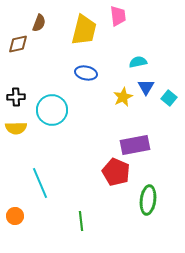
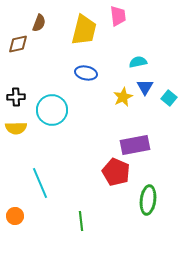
blue triangle: moved 1 px left
